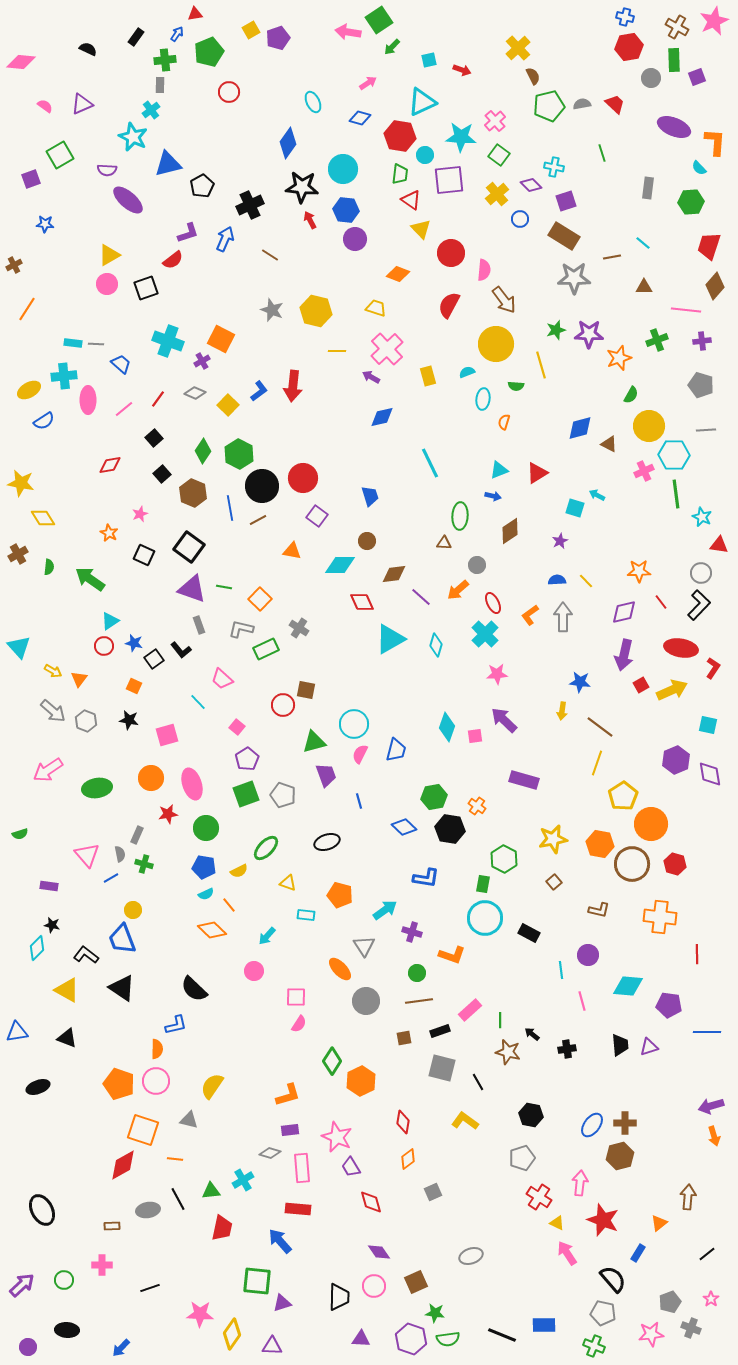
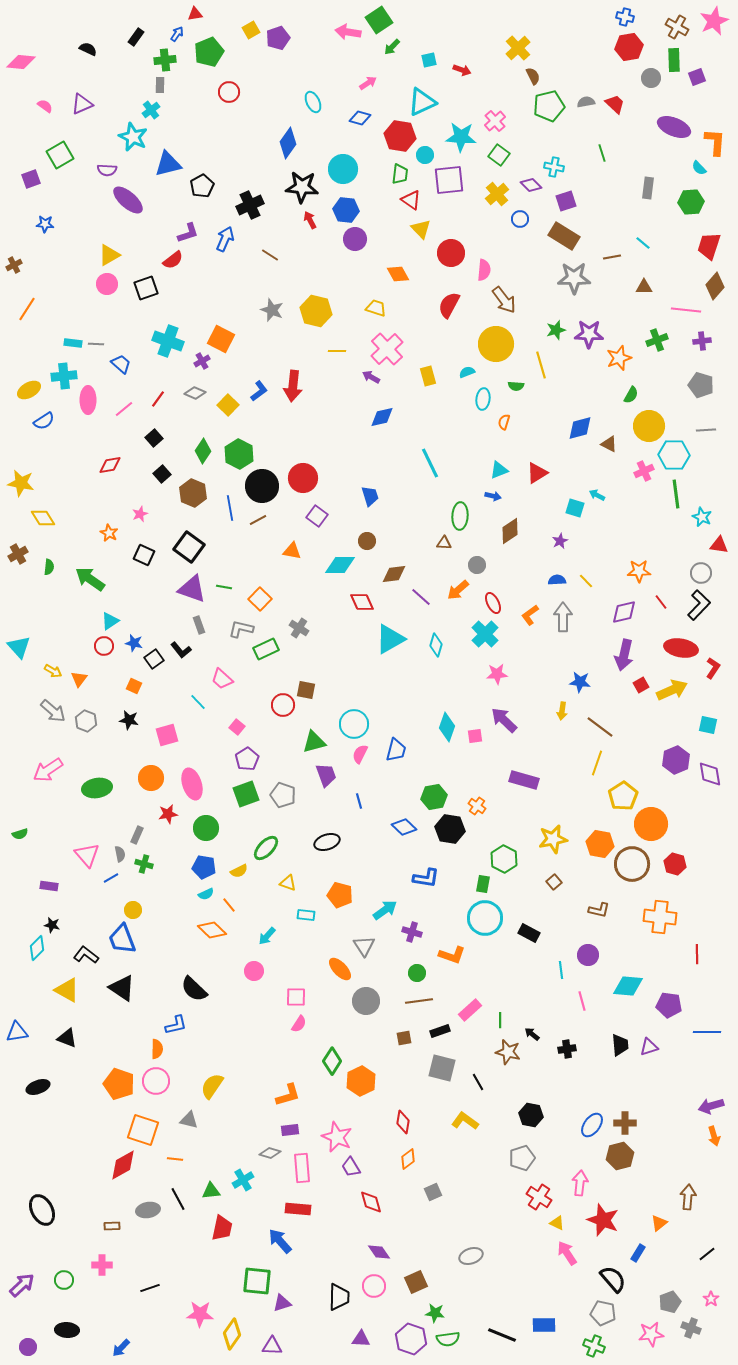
gray semicircle at (582, 104): moved 4 px right, 2 px up
orange diamond at (398, 274): rotated 40 degrees clockwise
